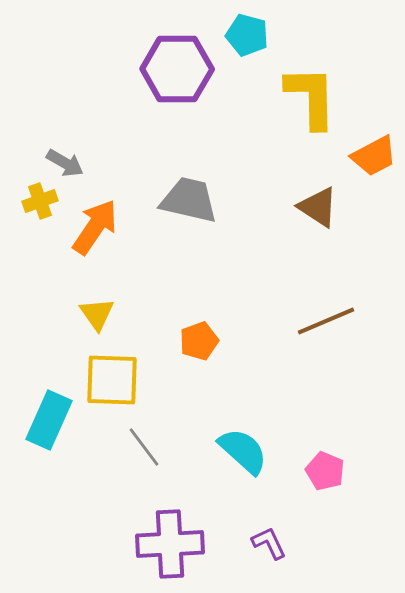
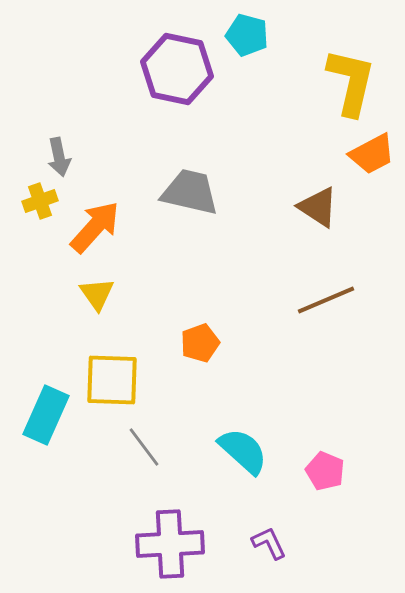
purple hexagon: rotated 12 degrees clockwise
yellow L-shape: moved 40 px right, 15 px up; rotated 14 degrees clockwise
orange trapezoid: moved 2 px left, 2 px up
gray arrow: moved 6 px left, 6 px up; rotated 48 degrees clockwise
gray trapezoid: moved 1 px right, 8 px up
orange arrow: rotated 8 degrees clockwise
yellow triangle: moved 20 px up
brown line: moved 21 px up
orange pentagon: moved 1 px right, 2 px down
cyan rectangle: moved 3 px left, 5 px up
